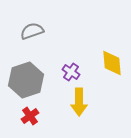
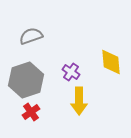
gray semicircle: moved 1 px left, 5 px down
yellow diamond: moved 1 px left, 1 px up
yellow arrow: moved 1 px up
red cross: moved 1 px right, 4 px up
